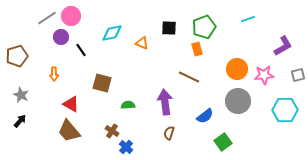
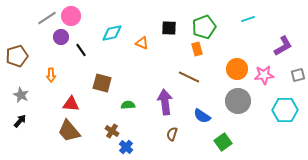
orange arrow: moved 3 px left, 1 px down
red triangle: rotated 24 degrees counterclockwise
blue semicircle: moved 3 px left; rotated 72 degrees clockwise
brown semicircle: moved 3 px right, 1 px down
